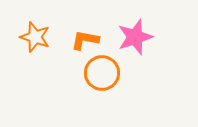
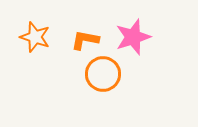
pink star: moved 2 px left
orange circle: moved 1 px right, 1 px down
